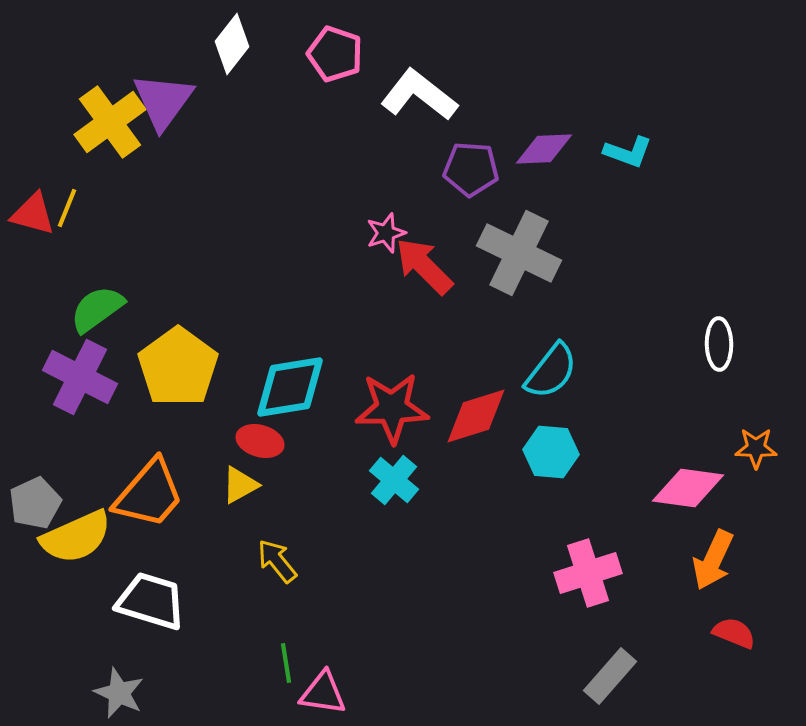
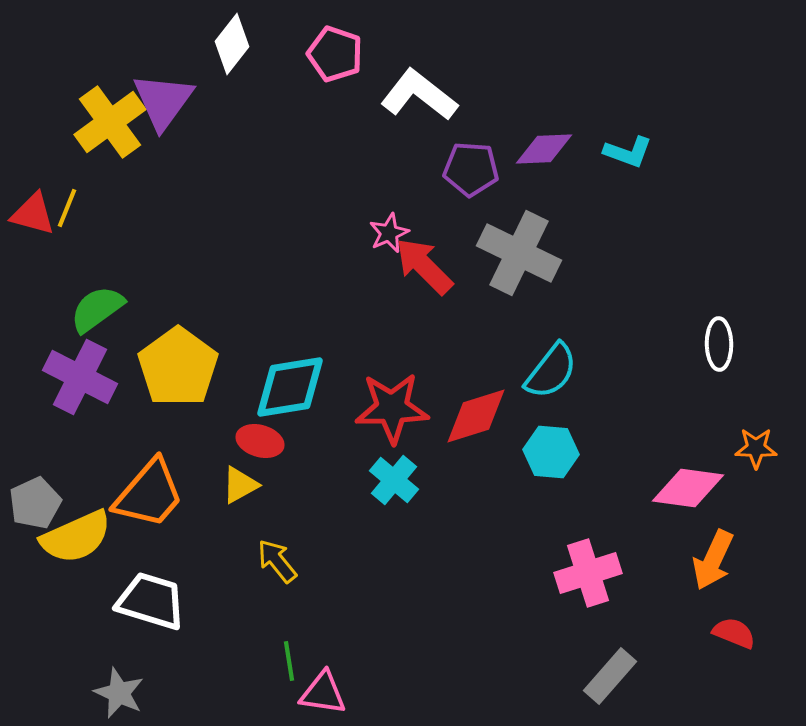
pink star: moved 3 px right; rotated 6 degrees counterclockwise
green line: moved 3 px right, 2 px up
